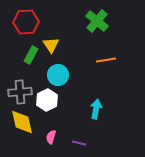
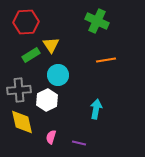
green cross: rotated 15 degrees counterclockwise
green rectangle: rotated 30 degrees clockwise
gray cross: moved 1 px left, 2 px up
